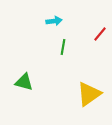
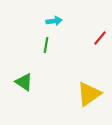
red line: moved 4 px down
green line: moved 17 px left, 2 px up
green triangle: rotated 18 degrees clockwise
